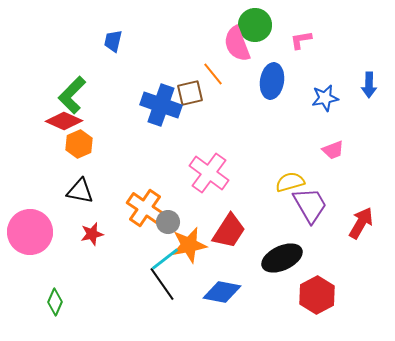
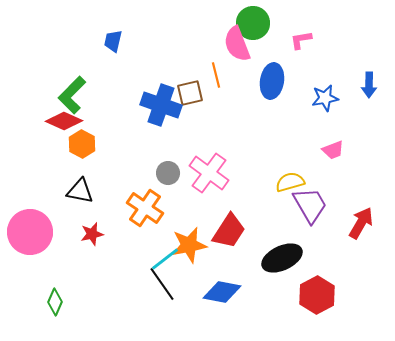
green circle: moved 2 px left, 2 px up
orange line: moved 3 px right, 1 px down; rotated 25 degrees clockwise
orange hexagon: moved 3 px right; rotated 8 degrees counterclockwise
gray circle: moved 49 px up
